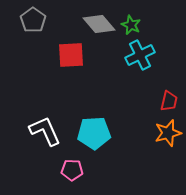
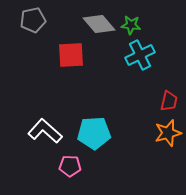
gray pentagon: rotated 25 degrees clockwise
green star: rotated 18 degrees counterclockwise
white L-shape: rotated 24 degrees counterclockwise
pink pentagon: moved 2 px left, 4 px up
